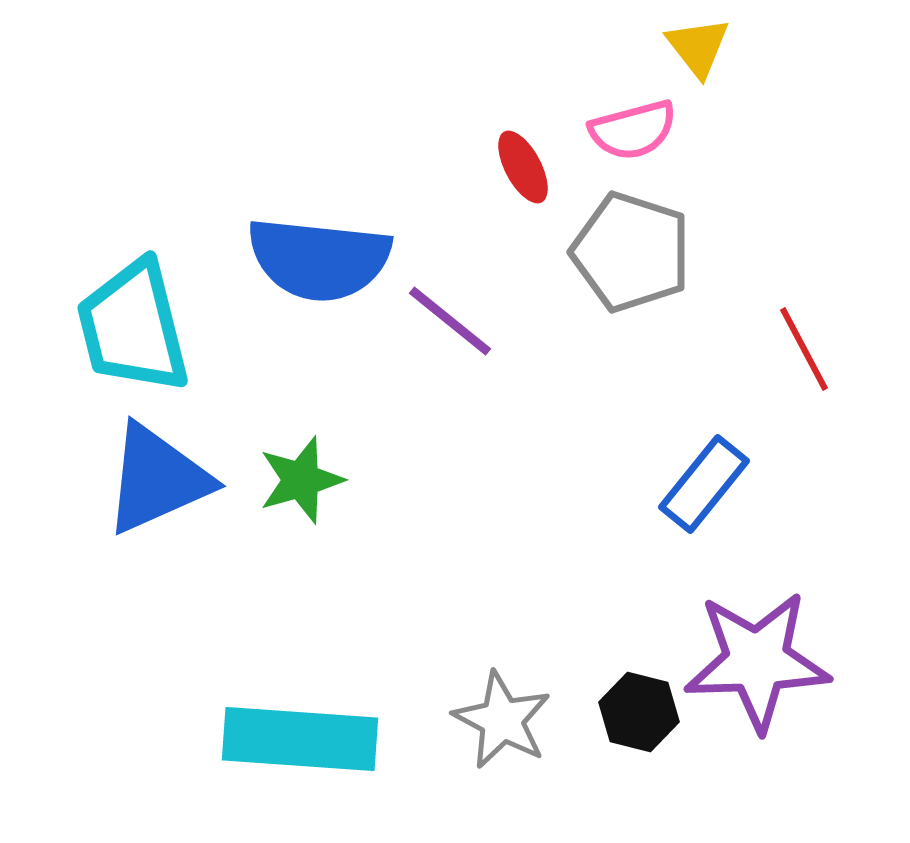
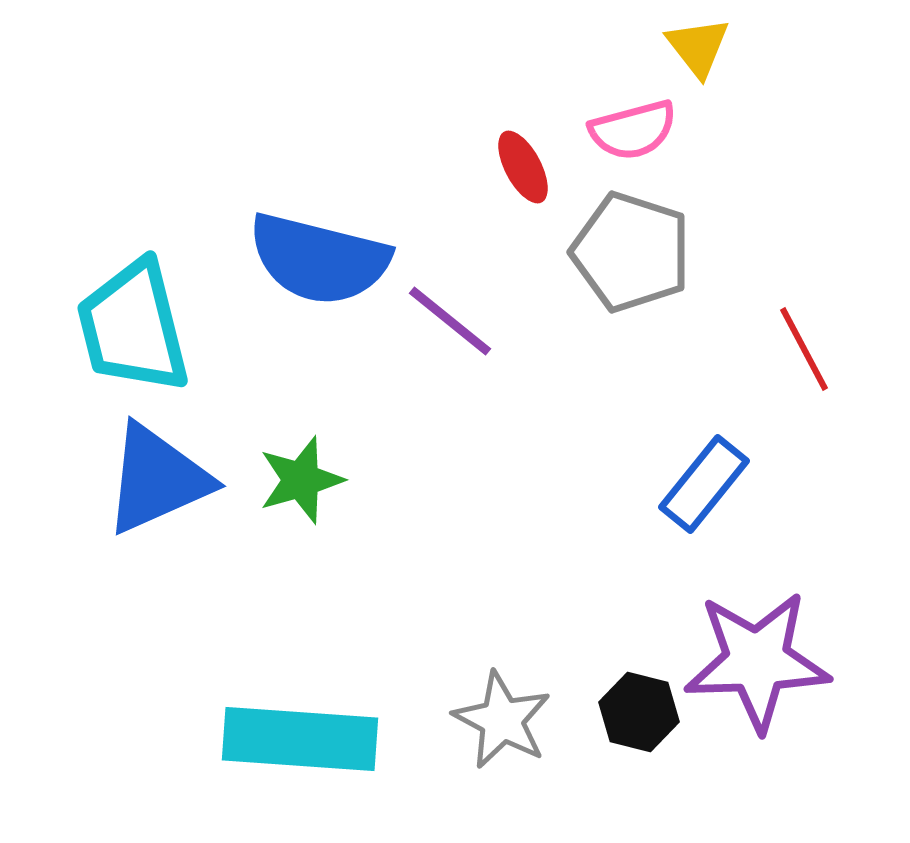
blue semicircle: rotated 8 degrees clockwise
